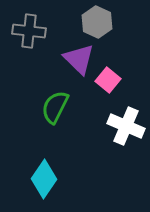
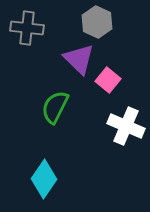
gray cross: moved 2 px left, 3 px up
